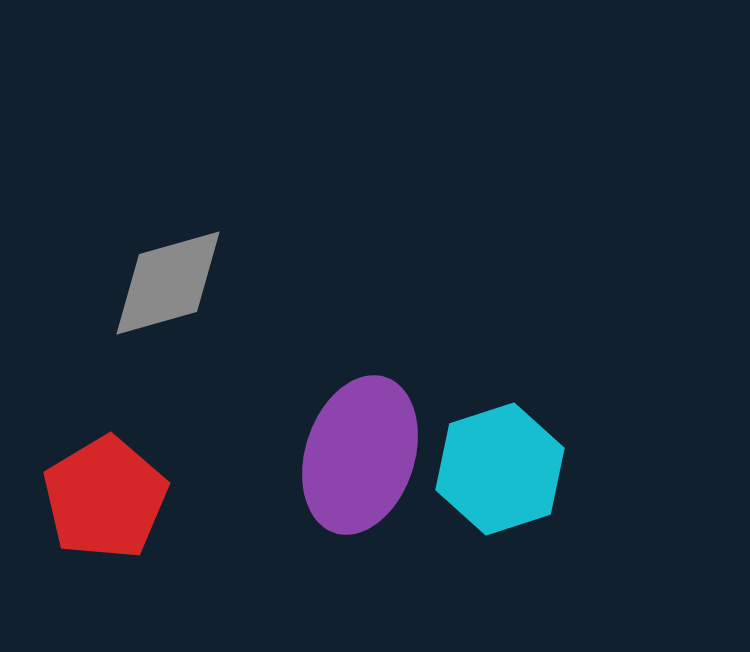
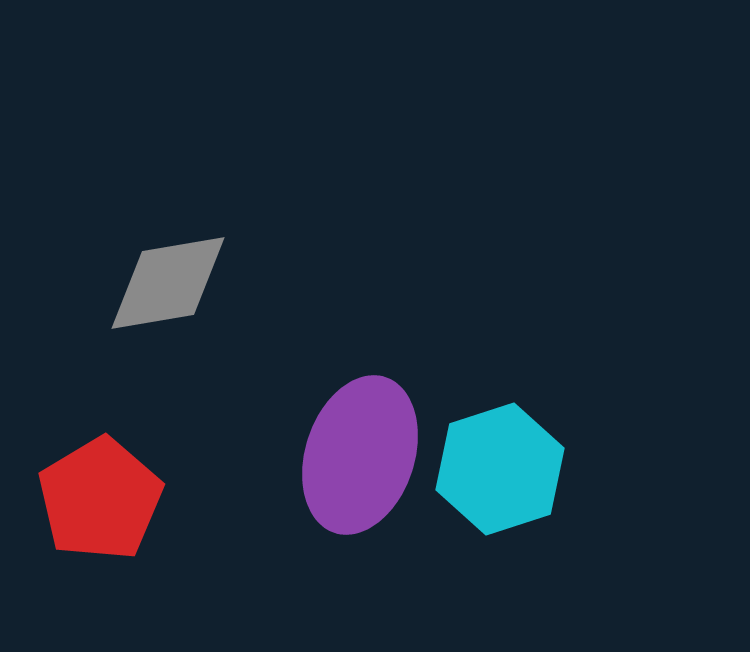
gray diamond: rotated 6 degrees clockwise
red pentagon: moved 5 px left, 1 px down
